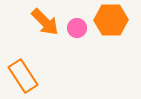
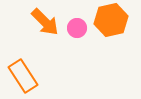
orange hexagon: rotated 12 degrees counterclockwise
